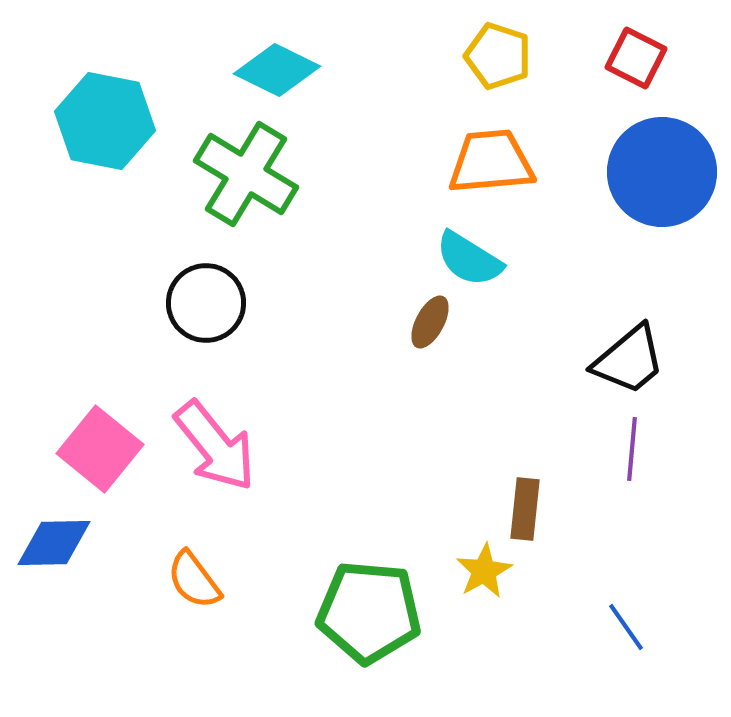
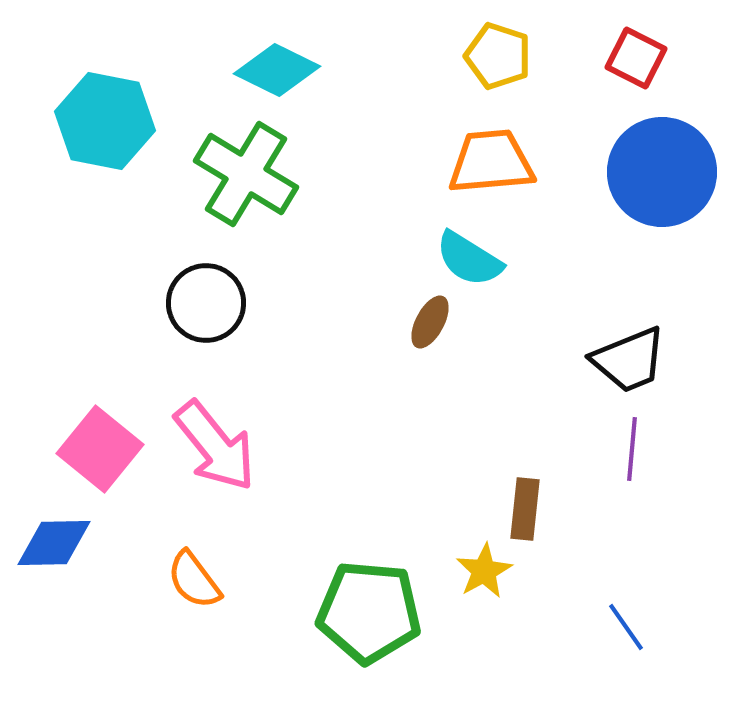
black trapezoid: rotated 18 degrees clockwise
